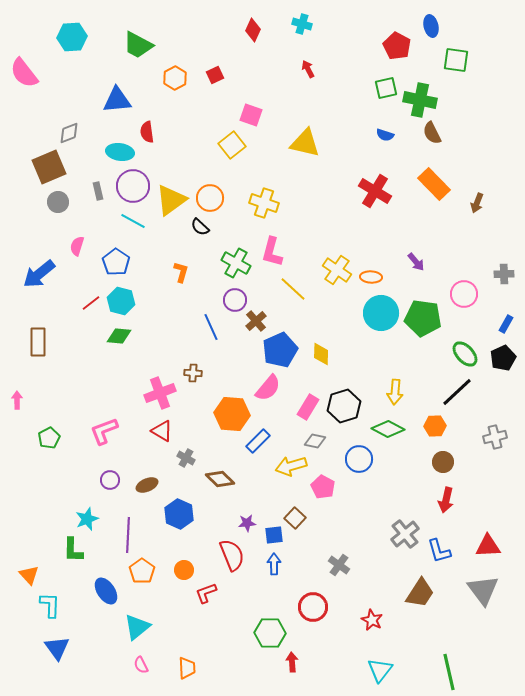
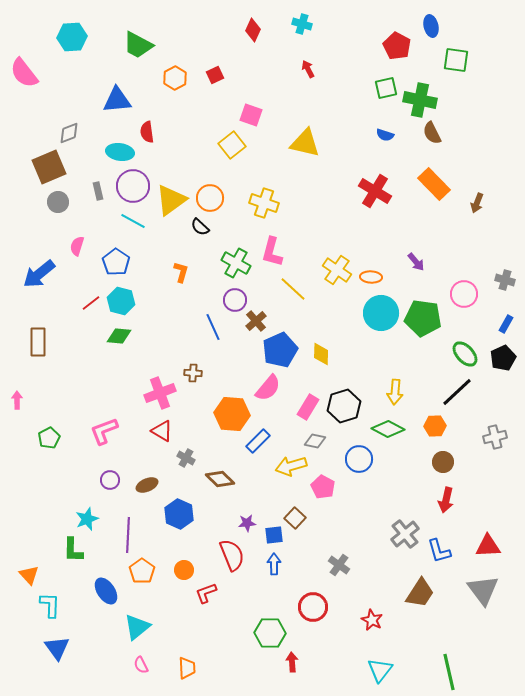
gray cross at (504, 274): moved 1 px right, 6 px down; rotated 18 degrees clockwise
blue line at (211, 327): moved 2 px right
